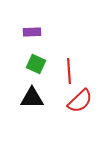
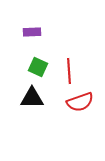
green square: moved 2 px right, 3 px down
red semicircle: moved 1 px down; rotated 24 degrees clockwise
